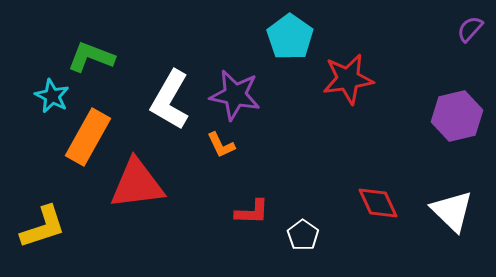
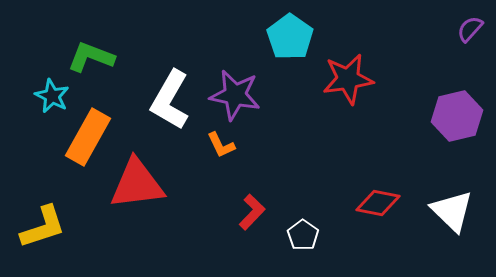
red diamond: rotated 54 degrees counterclockwise
red L-shape: rotated 48 degrees counterclockwise
